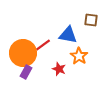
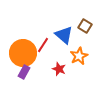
brown square: moved 6 px left, 6 px down; rotated 24 degrees clockwise
blue triangle: moved 4 px left; rotated 30 degrees clockwise
red line: rotated 21 degrees counterclockwise
orange star: rotated 12 degrees clockwise
purple rectangle: moved 2 px left
